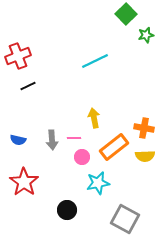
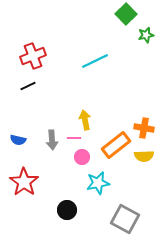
red cross: moved 15 px right
yellow arrow: moved 9 px left, 2 px down
orange rectangle: moved 2 px right, 2 px up
yellow semicircle: moved 1 px left
